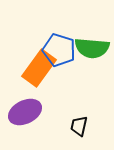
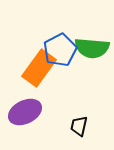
blue pentagon: moved 1 px right; rotated 28 degrees clockwise
